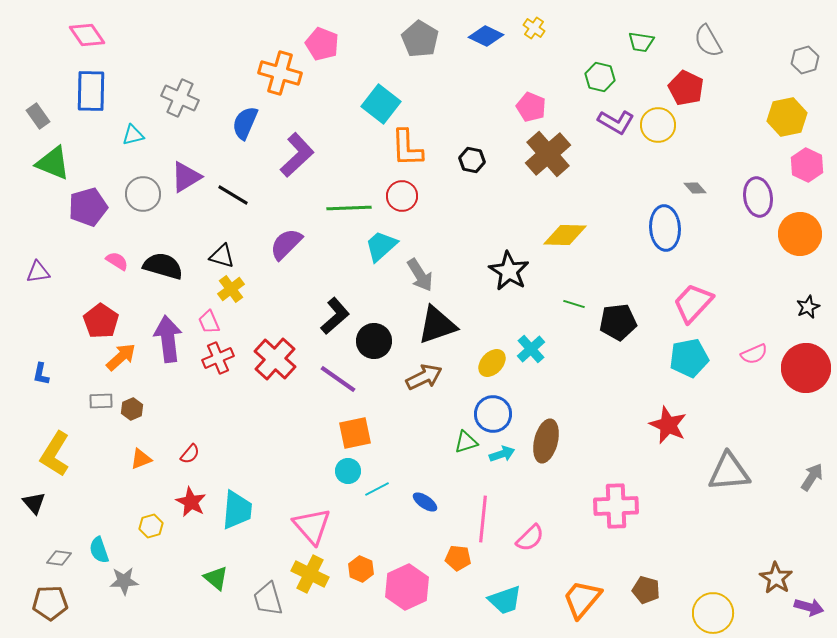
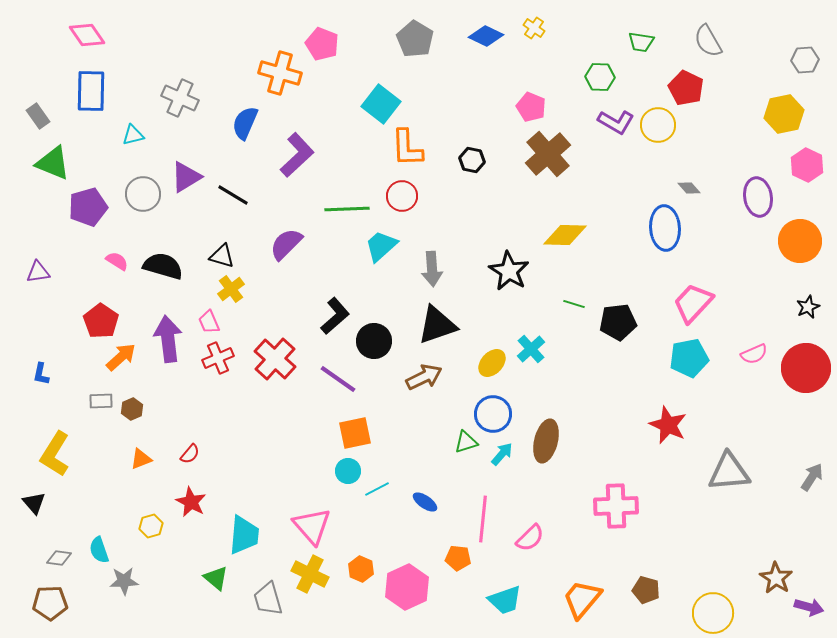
gray pentagon at (420, 39): moved 5 px left
gray hexagon at (805, 60): rotated 12 degrees clockwise
green hexagon at (600, 77): rotated 12 degrees counterclockwise
yellow hexagon at (787, 117): moved 3 px left, 3 px up
gray diamond at (695, 188): moved 6 px left
green line at (349, 208): moved 2 px left, 1 px down
orange circle at (800, 234): moved 7 px down
gray arrow at (420, 275): moved 12 px right, 6 px up; rotated 28 degrees clockwise
cyan arrow at (502, 454): rotated 30 degrees counterclockwise
cyan trapezoid at (237, 510): moved 7 px right, 25 px down
